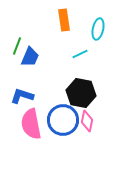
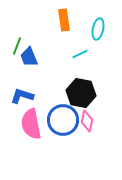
blue trapezoid: moved 1 px left; rotated 135 degrees clockwise
